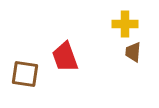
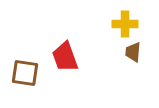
brown square: moved 1 px up
